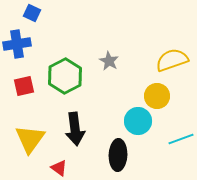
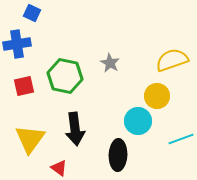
gray star: moved 1 px right, 2 px down
green hexagon: rotated 20 degrees counterclockwise
